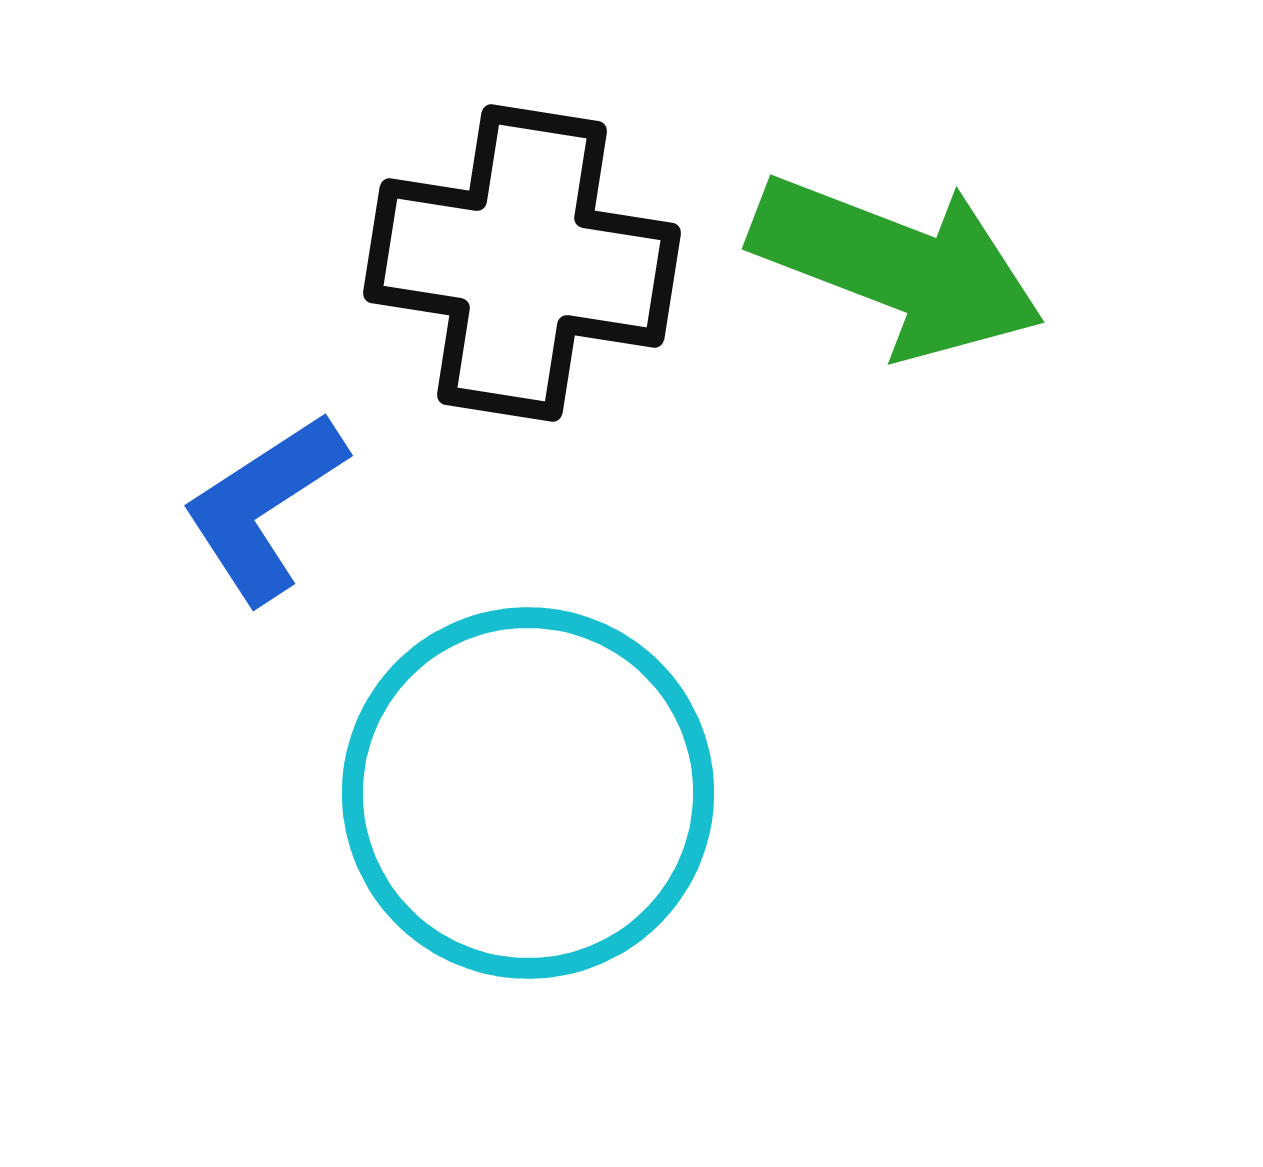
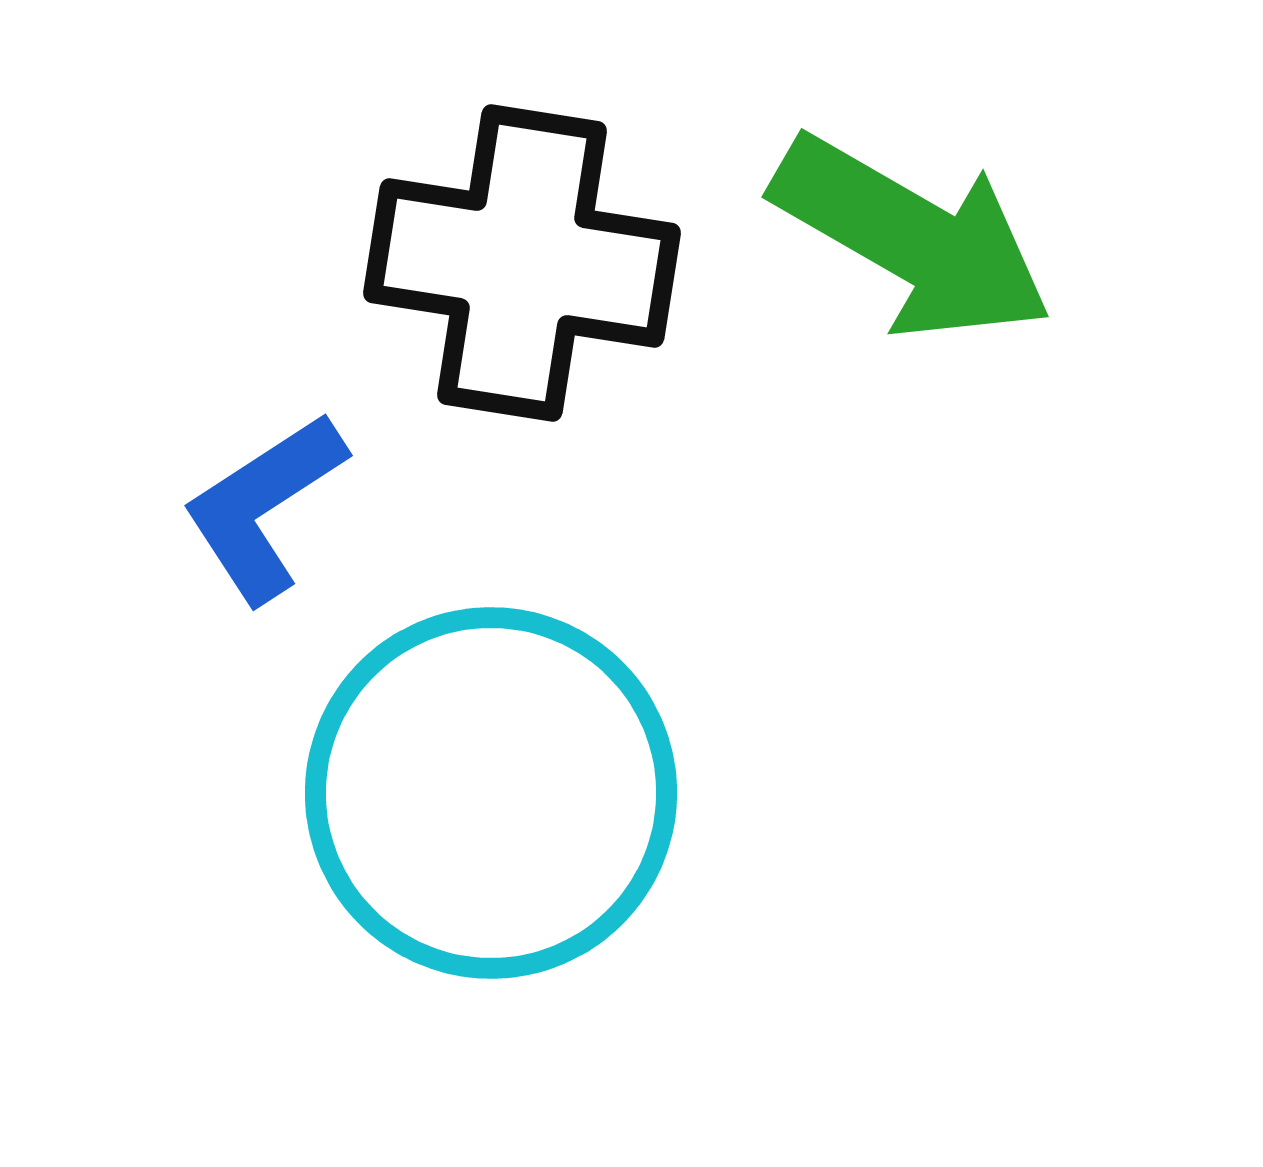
green arrow: moved 15 px right, 28 px up; rotated 9 degrees clockwise
cyan circle: moved 37 px left
